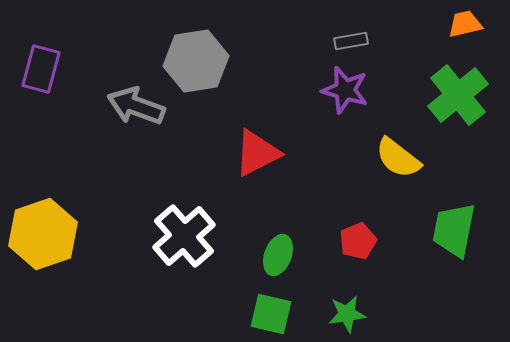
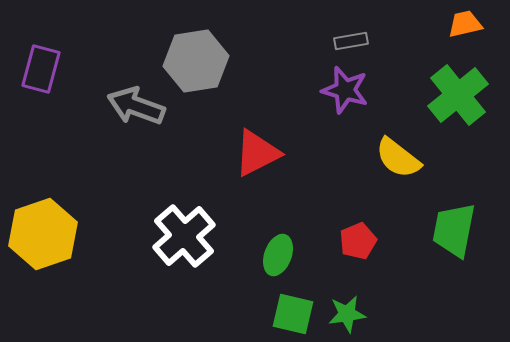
green square: moved 22 px right
